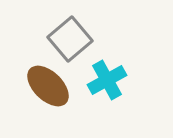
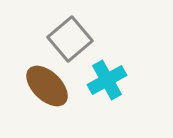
brown ellipse: moved 1 px left
